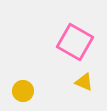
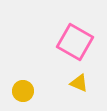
yellow triangle: moved 5 px left, 1 px down
